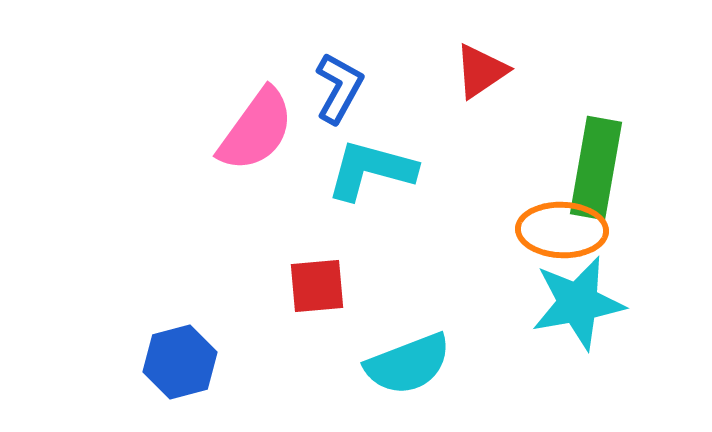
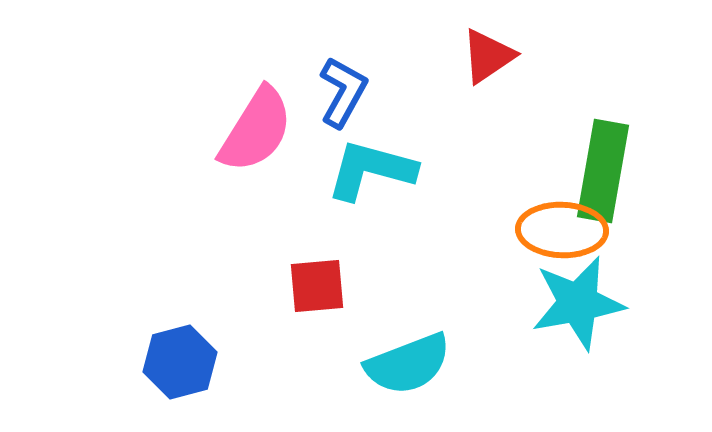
red triangle: moved 7 px right, 15 px up
blue L-shape: moved 4 px right, 4 px down
pink semicircle: rotated 4 degrees counterclockwise
green rectangle: moved 7 px right, 3 px down
